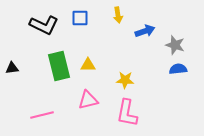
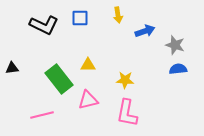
green rectangle: moved 13 px down; rotated 24 degrees counterclockwise
